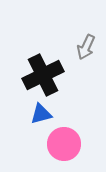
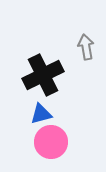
gray arrow: rotated 145 degrees clockwise
pink circle: moved 13 px left, 2 px up
